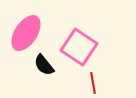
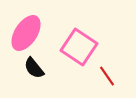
black semicircle: moved 10 px left, 3 px down
red line: moved 14 px right, 7 px up; rotated 25 degrees counterclockwise
